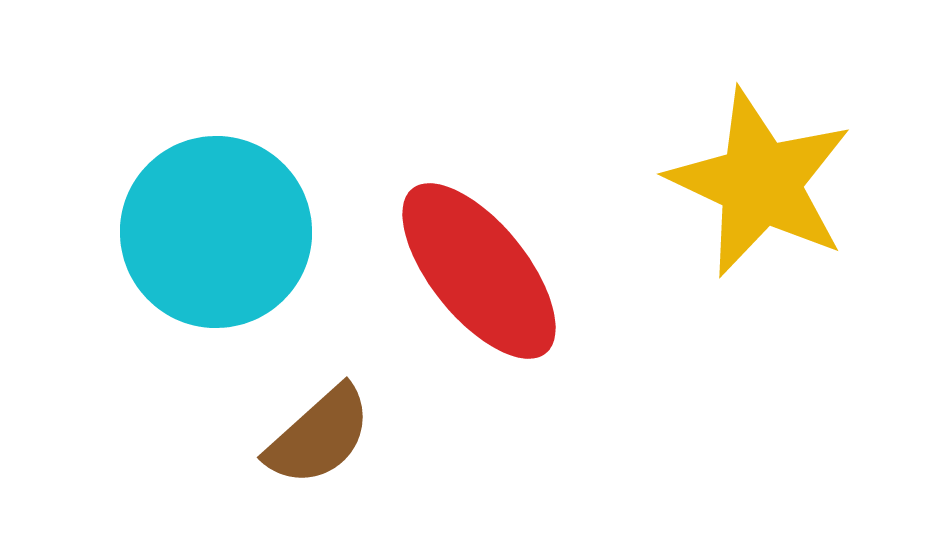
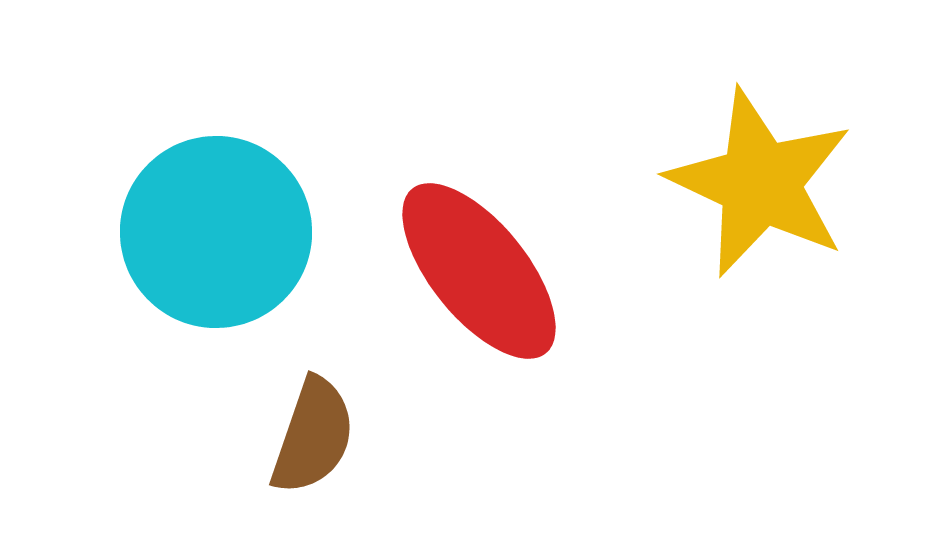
brown semicircle: moved 6 px left; rotated 29 degrees counterclockwise
